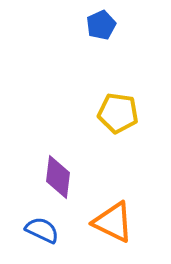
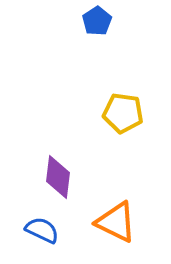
blue pentagon: moved 4 px left, 4 px up; rotated 8 degrees counterclockwise
yellow pentagon: moved 5 px right
orange triangle: moved 3 px right
